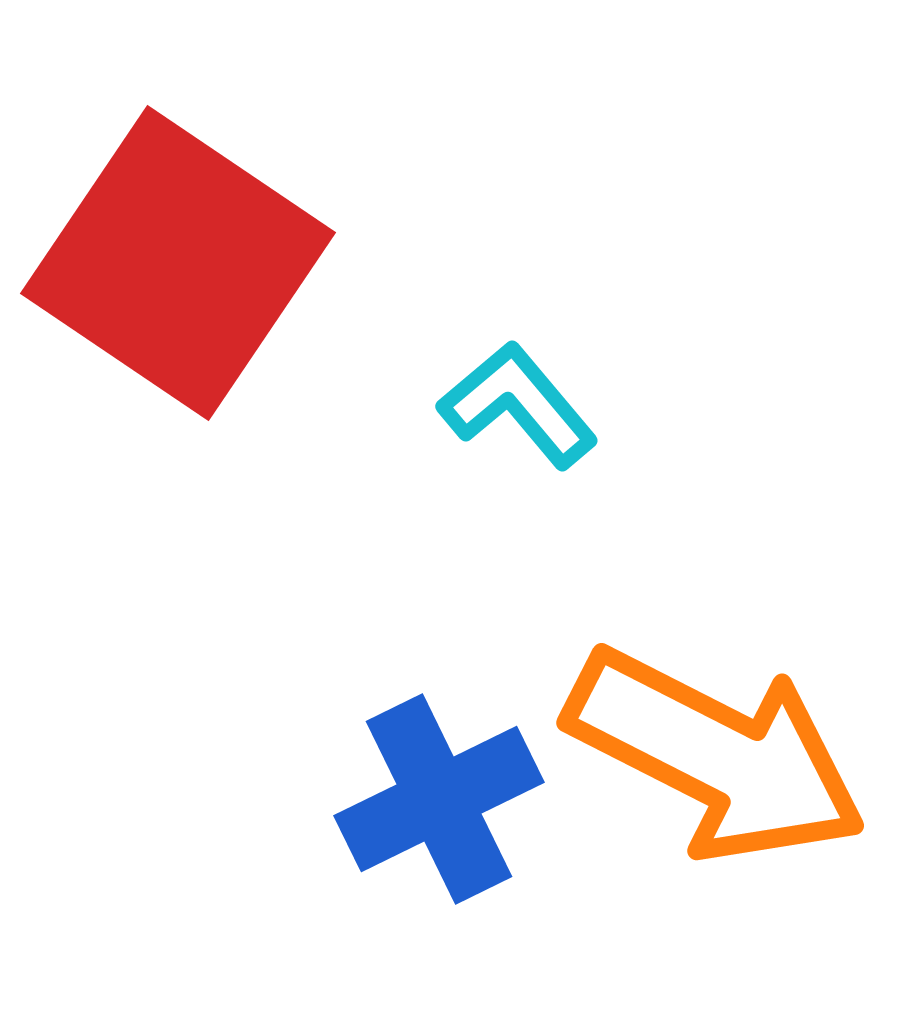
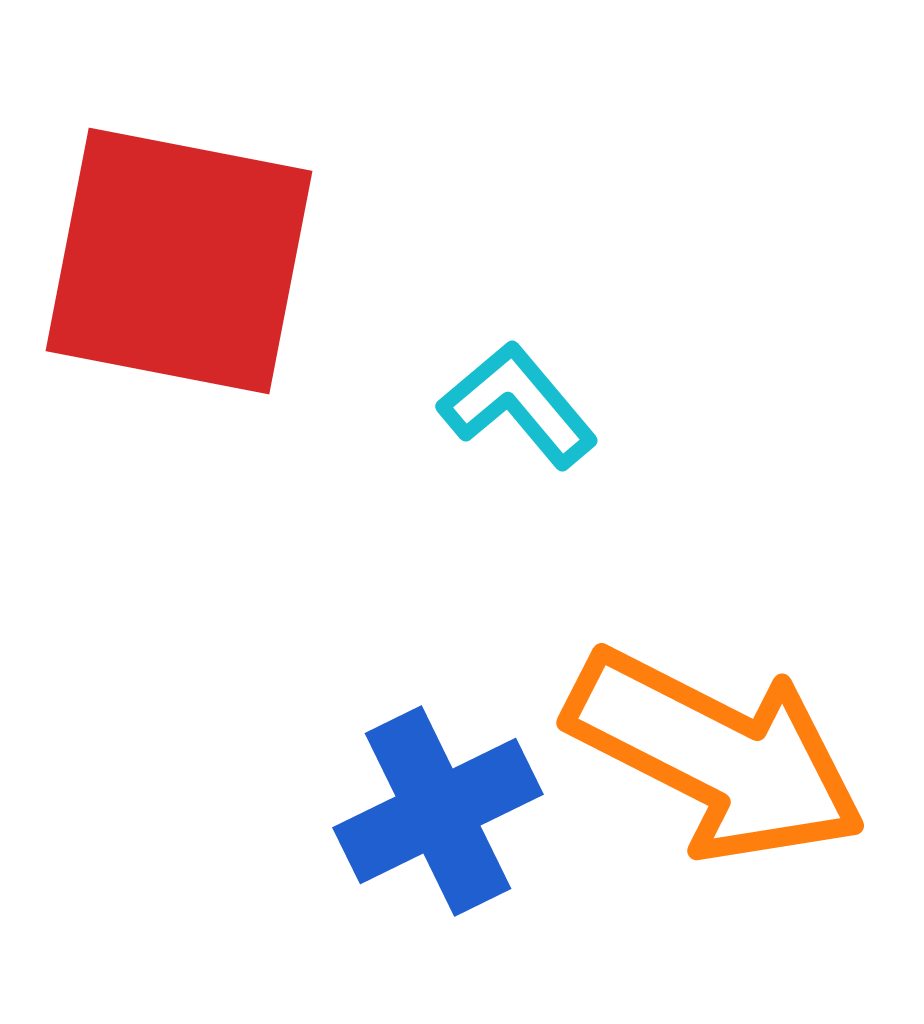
red square: moved 1 px right, 2 px up; rotated 23 degrees counterclockwise
blue cross: moved 1 px left, 12 px down
